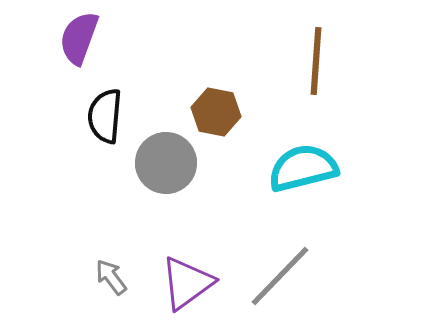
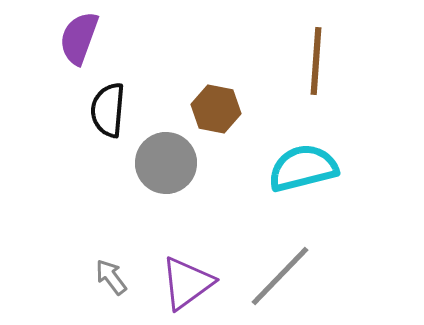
brown hexagon: moved 3 px up
black semicircle: moved 3 px right, 6 px up
